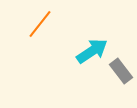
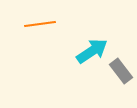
orange line: rotated 44 degrees clockwise
